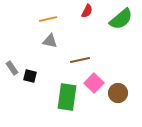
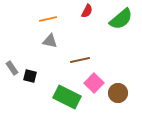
green rectangle: rotated 72 degrees counterclockwise
